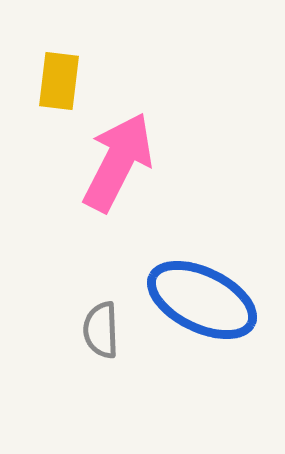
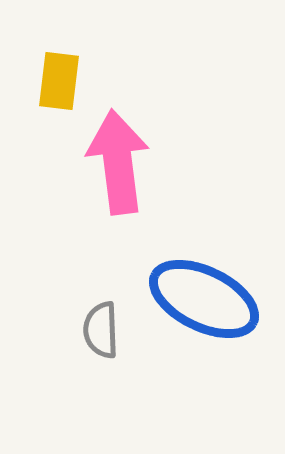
pink arrow: rotated 34 degrees counterclockwise
blue ellipse: moved 2 px right, 1 px up
